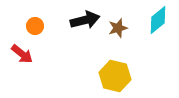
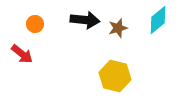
black arrow: rotated 20 degrees clockwise
orange circle: moved 2 px up
